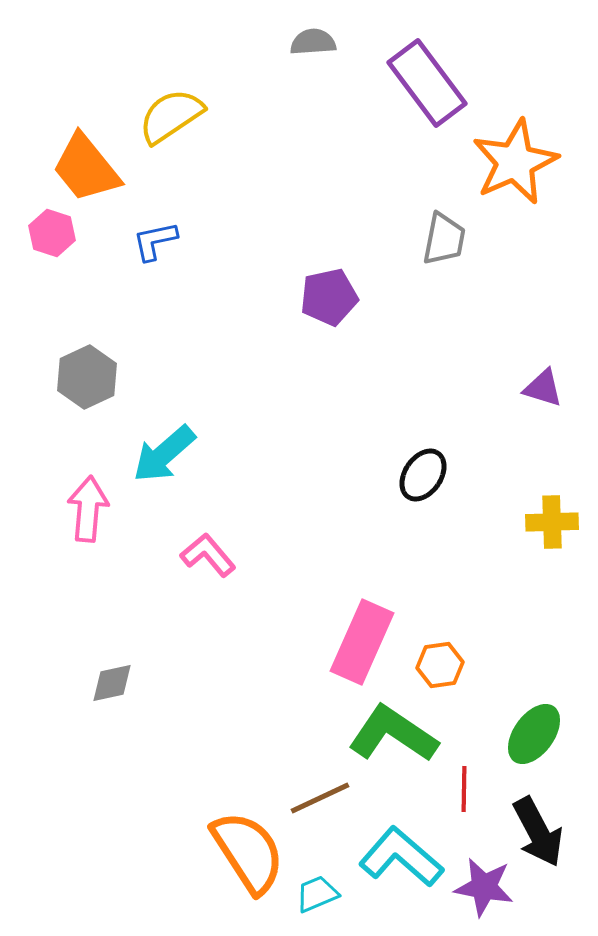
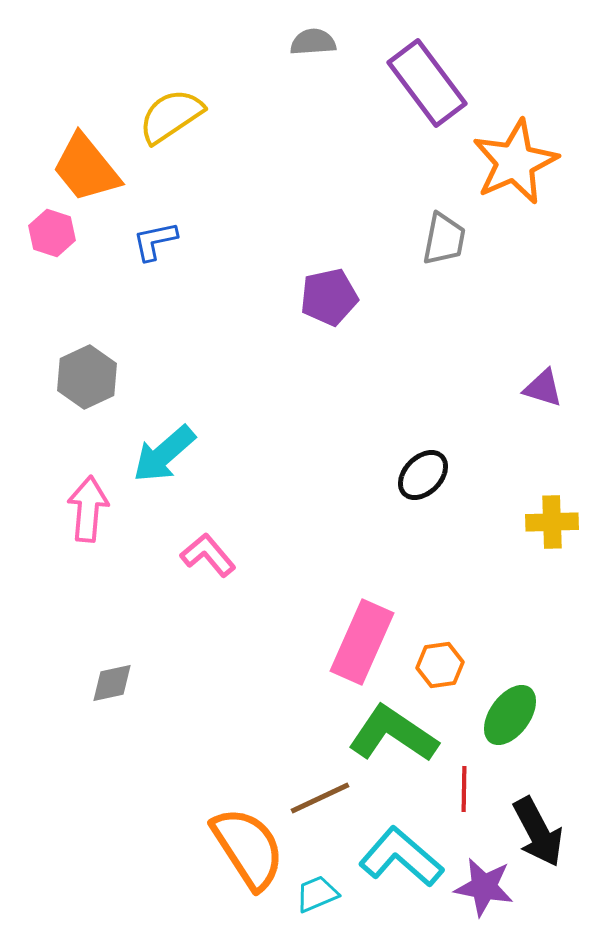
black ellipse: rotated 10 degrees clockwise
green ellipse: moved 24 px left, 19 px up
orange semicircle: moved 4 px up
